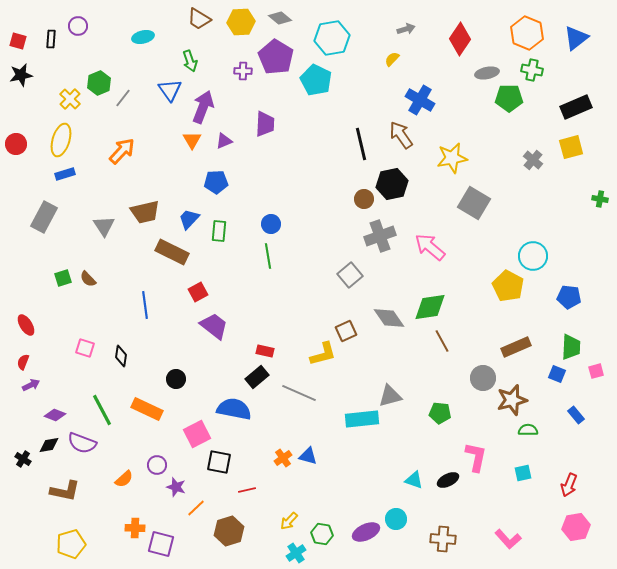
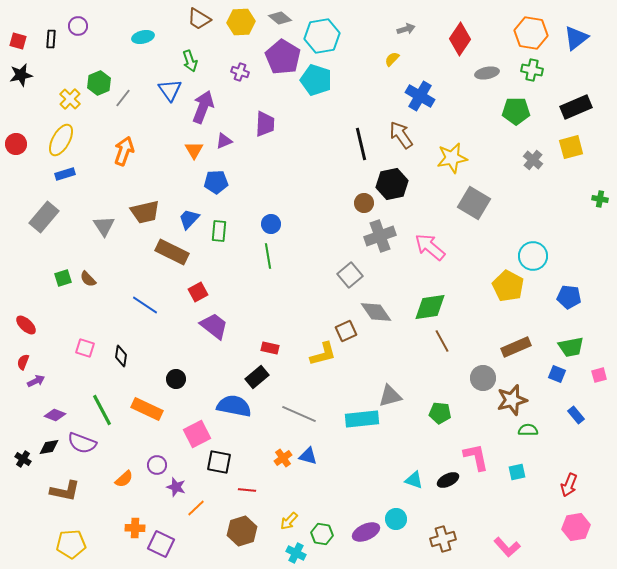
orange hexagon at (527, 33): moved 4 px right; rotated 12 degrees counterclockwise
cyan hexagon at (332, 38): moved 10 px left, 2 px up
purple pentagon at (276, 57): moved 7 px right
purple cross at (243, 71): moved 3 px left, 1 px down; rotated 18 degrees clockwise
cyan pentagon at (316, 80): rotated 8 degrees counterclockwise
green pentagon at (509, 98): moved 7 px right, 13 px down
blue cross at (420, 100): moved 4 px up
yellow ellipse at (61, 140): rotated 12 degrees clockwise
orange triangle at (192, 140): moved 2 px right, 10 px down
orange arrow at (122, 151): moved 2 px right; rotated 24 degrees counterclockwise
brown circle at (364, 199): moved 4 px down
gray rectangle at (44, 217): rotated 12 degrees clockwise
blue line at (145, 305): rotated 48 degrees counterclockwise
gray diamond at (389, 318): moved 13 px left, 6 px up
red ellipse at (26, 325): rotated 15 degrees counterclockwise
green trapezoid at (571, 347): rotated 76 degrees clockwise
red rectangle at (265, 351): moved 5 px right, 3 px up
pink square at (596, 371): moved 3 px right, 4 px down
purple arrow at (31, 385): moved 5 px right, 4 px up
gray line at (299, 393): moved 21 px down
blue semicircle at (234, 409): moved 3 px up
black diamond at (49, 445): moved 2 px down
pink L-shape at (476, 457): rotated 24 degrees counterclockwise
cyan square at (523, 473): moved 6 px left, 1 px up
red line at (247, 490): rotated 18 degrees clockwise
brown hexagon at (229, 531): moved 13 px right
brown cross at (443, 539): rotated 20 degrees counterclockwise
pink L-shape at (508, 539): moved 1 px left, 8 px down
yellow pentagon at (71, 544): rotated 12 degrees clockwise
purple square at (161, 544): rotated 12 degrees clockwise
cyan cross at (296, 553): rotated 30 degrees counterclockwise
